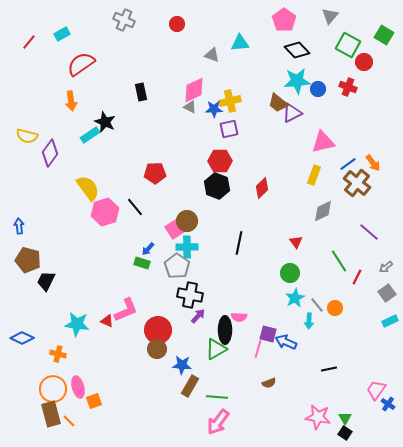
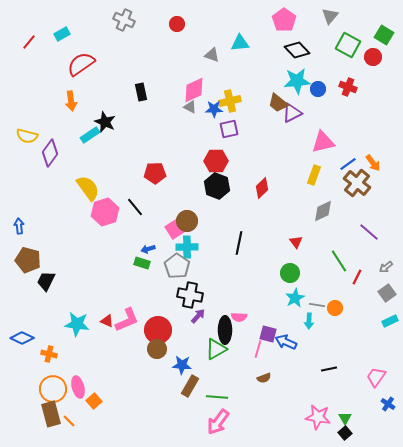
red circle at (364, 62): moved 9 px right, 5 px up
red hexagon at (220, 161): moved 4 px left
blue arrow at (148, 249): rotated 32 degrees clockwise
gray line at (317, 305): rotated 42 degrees counterclockwise
pink L-shape at (126, 310): moved 1 px right, 10 px down
orange cross at (58, 354): moved 9 px left
brown semicircle at (269, 383): moved 5 px left, 5 px up
pink trapezoid at (376, 390): moved 13 px up
orange square at (94, 401): rotated 21 degrees counterclockwise
black square at (345, 433): rotated 16 degrees clockwise
